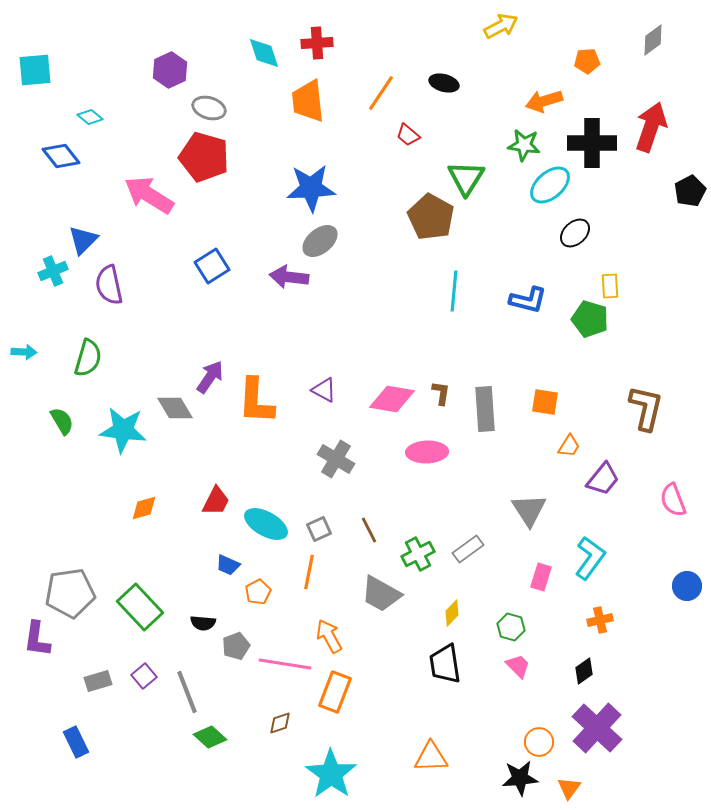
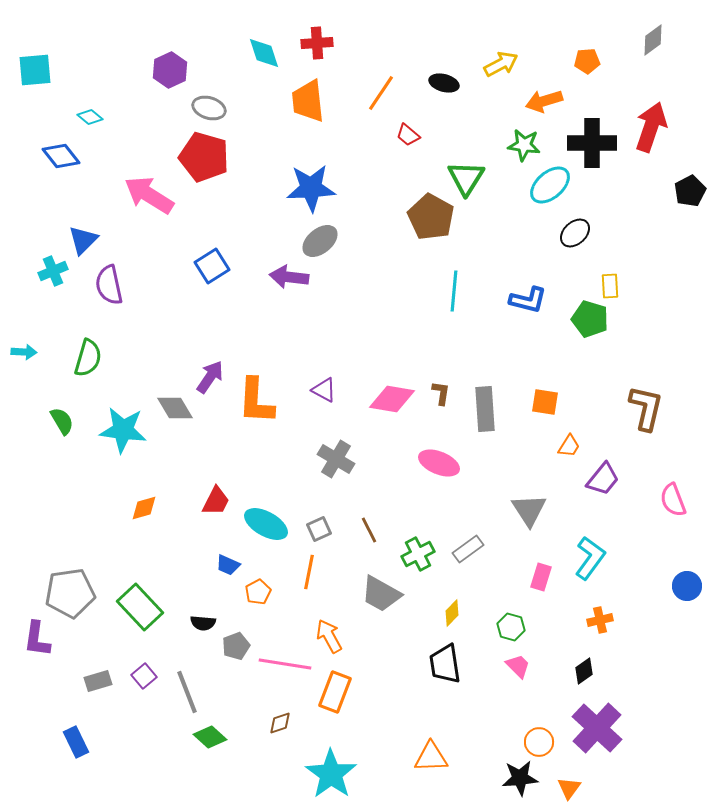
yellow arrow at (501, 26): moved 38 px down
pink ellipse at (427, 452): moved 12 px right, 11 px down; rotated 24 degrees clockwise
